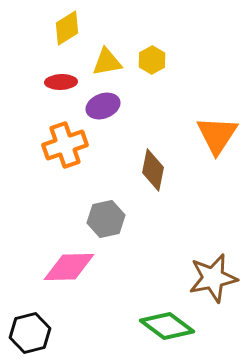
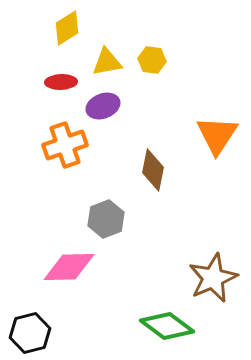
yellow hexagon: rotated 24 degrees counterclockwise
gray hexagon: rotated 9 degrees counterclockwise
brown star: rotated 12 degrees counterclockwise
